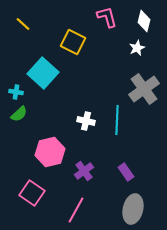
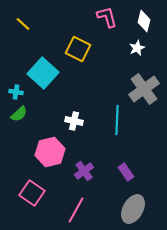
yellow square: moved 5 px right, 7 px down
white cross: moved 12 px left
gray ellipse: rotated 16 degrees clockwise
